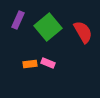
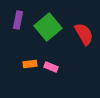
purple rectangle: rotated 12 degrees counterclockwise
red semicircle: moved 1 px right, 2 px down
pink rectangle: moved 3 px right, 4 px down
